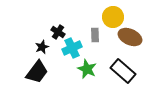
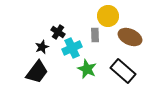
yellow circle: moved 5 px left, 1 px up
